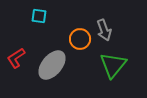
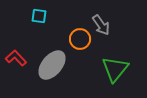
gray arrow: moved 3 px left, 5 px up; rotated 15 degrees counterclockwise
red L-shape: rotated 80 degrees clockwise
green triangle: moved 2 px right, 4 px down
